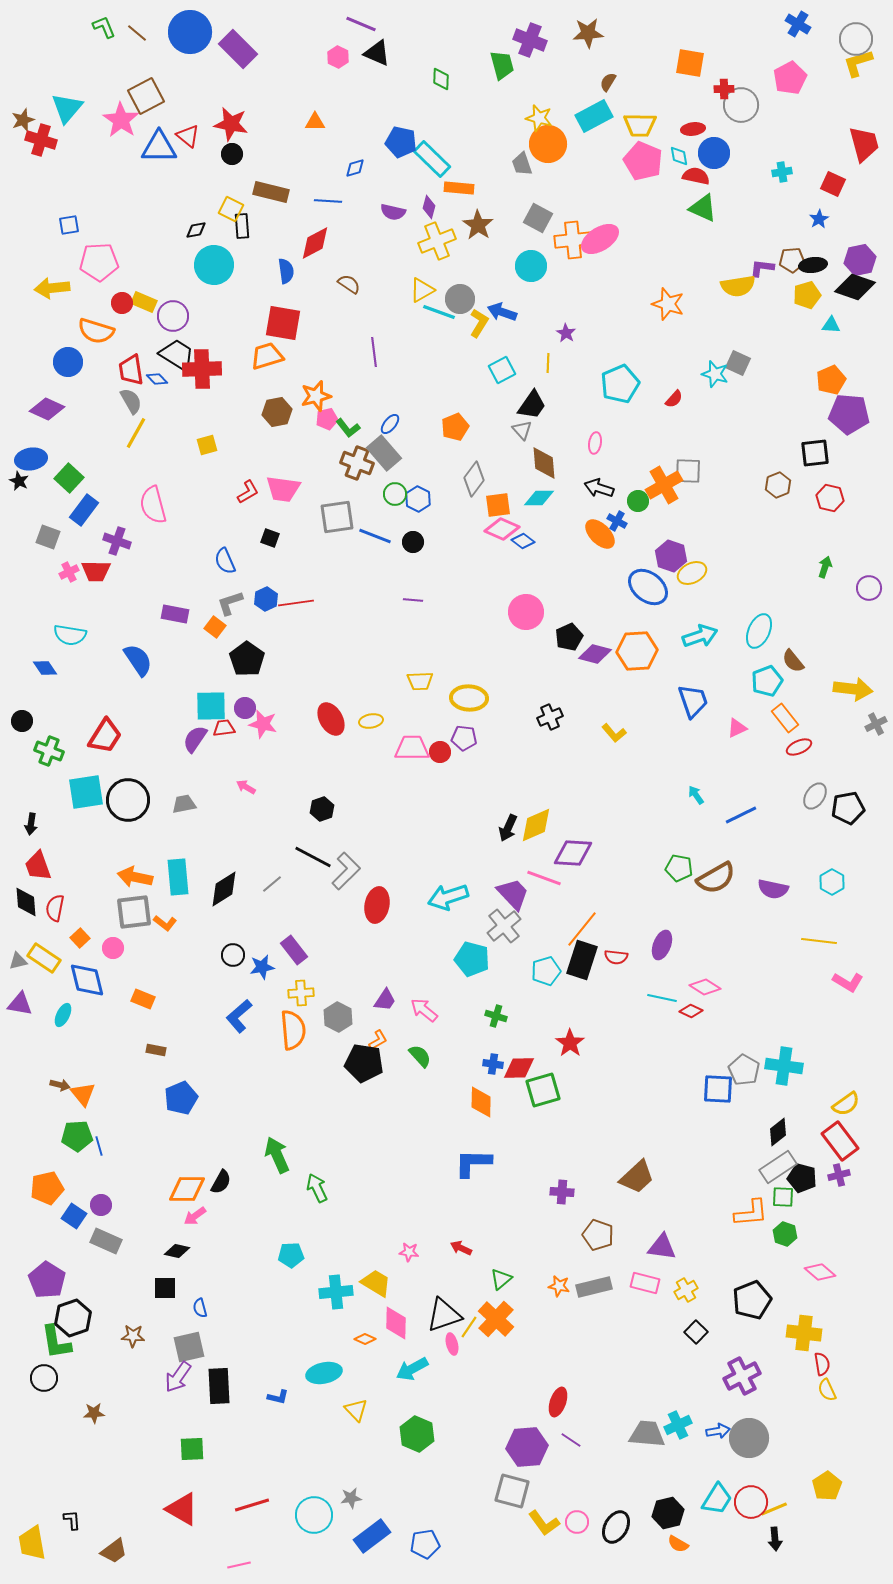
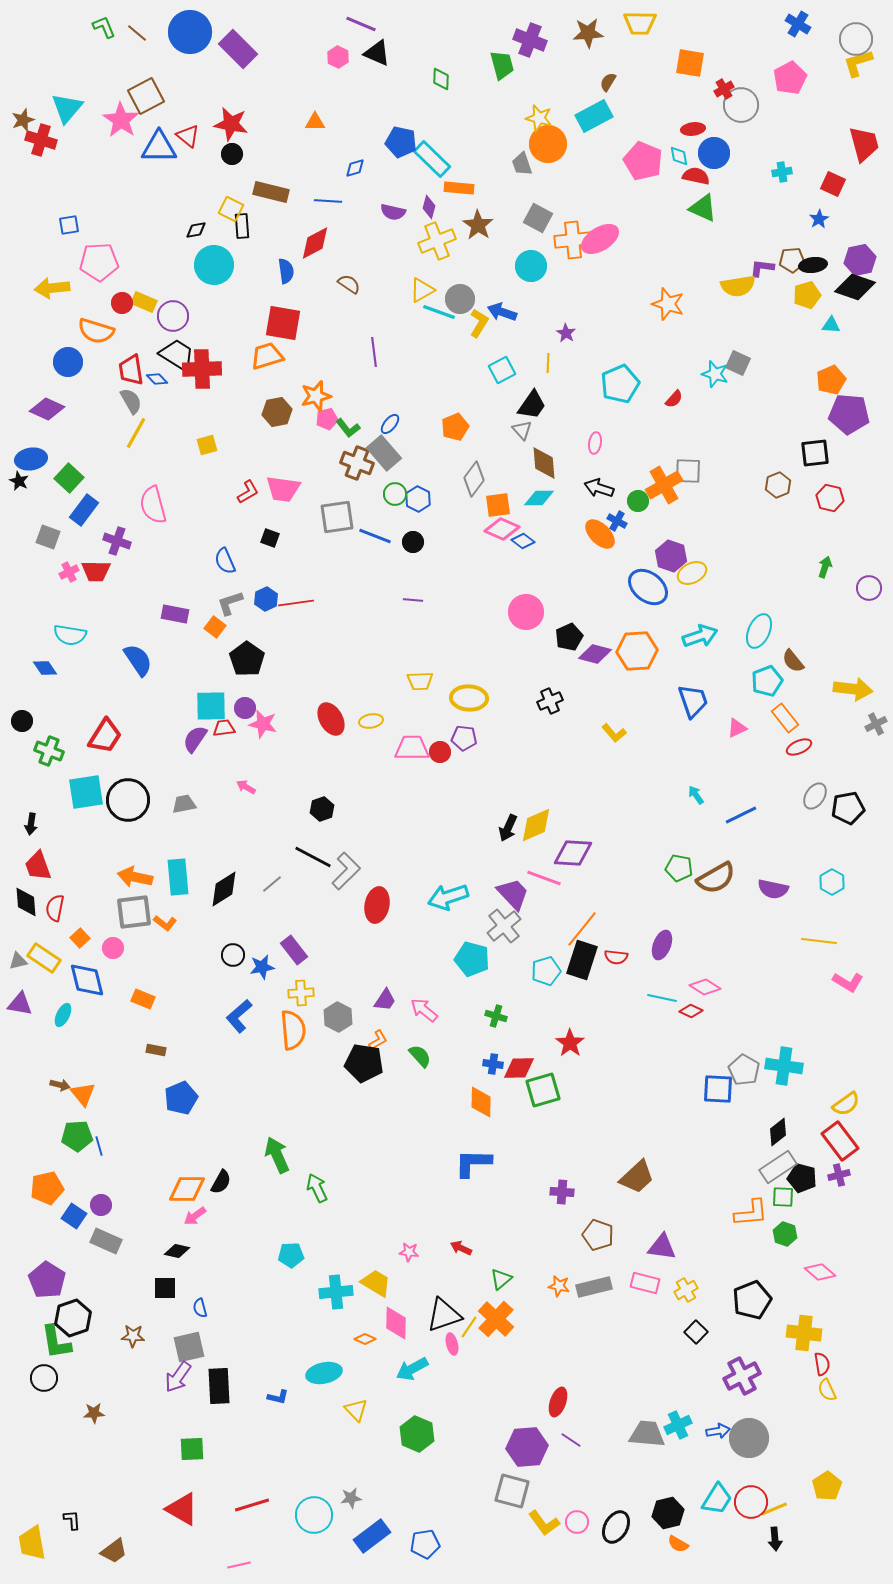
red cross at (724, 89): rotated 30 degrees counterclockwise
yellow trapezoid at (640, 125): moved 102 px up
black cross at (550, 717): moved 16 px up
